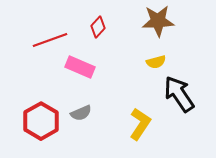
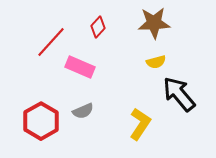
brown star: moved 4 px left, 2 px down
red line: moved 1 px right, 2 px down; rotated 28 degrees counterclockwise
black arrow: rotated 6 degrees counterclockwise
gray semicircle: moved 2 px right, 2 px up
